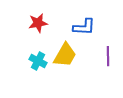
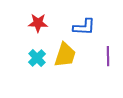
red star: rotated 12 degrees clockwise
yellow trapezoid: rotated 12 degrees counterclockwise
cyan cross: moved 1 px left, 3 px up; rotated 18 degrees clockwise
